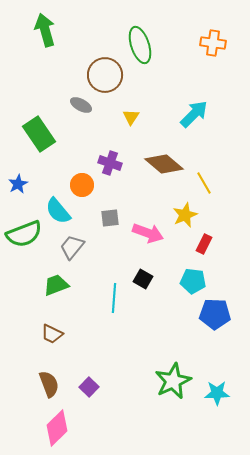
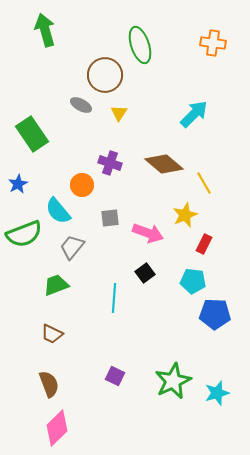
yellow triangle: moved 12 px left, 4 px up
green rectangle: moved 7 px left
black square: moved 2 px right, 6 px up; rotated 24 degrees clockwise
purple square: moved 26 px right, 11 px up; rotated 18 degrees counterclockwise
cyan star: rotated 15 degrees counterclockwise
